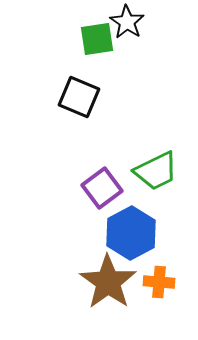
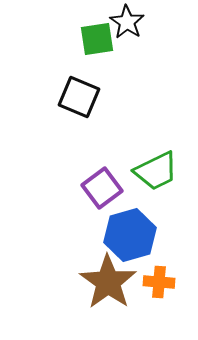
blue hexagon: moved 1 px left, 2 px down; rotated 12 degrees clockwise
